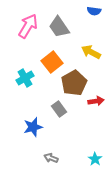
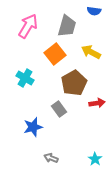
gray trapezoid: moved 8 px right, 1 px up; rotated 130 degrees counterclockwise
orange square: moved 3 px right, 8 px up
cyan cross: rotated 30 degrees counterclockwise
red arrow: moved 1 px right, 2 px down
